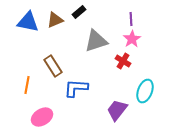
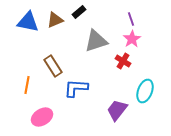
purple line: rotated 16 degrees counterclockwise
